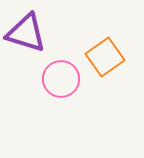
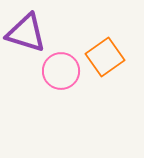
pink circle: moved 8 px up
